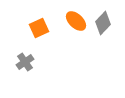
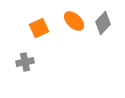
orange ellipse: moved 2 px left
gray cross: rotated 24 degrees clockwise
